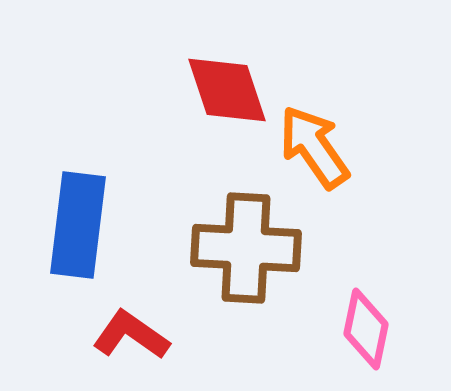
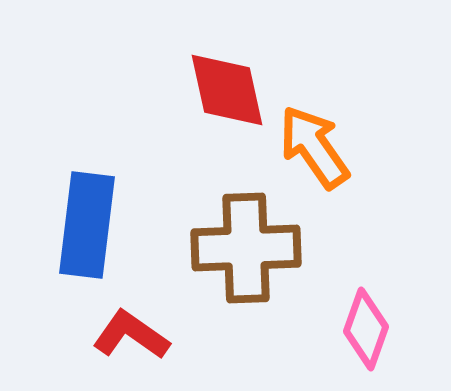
red diamond: rotated 6 degrees clockwise
blue rectangle: moved 9 px right
brown cross: rotated 5 degrees counterclockwise
pink diamond: rotated 8 degrees clockwise
